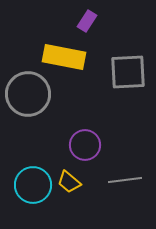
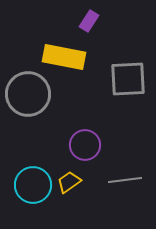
purple rectangle: moved 2 px right
gray square: moved 7 px down
yellow trapezoid: rotated 105 degrees clockwise
